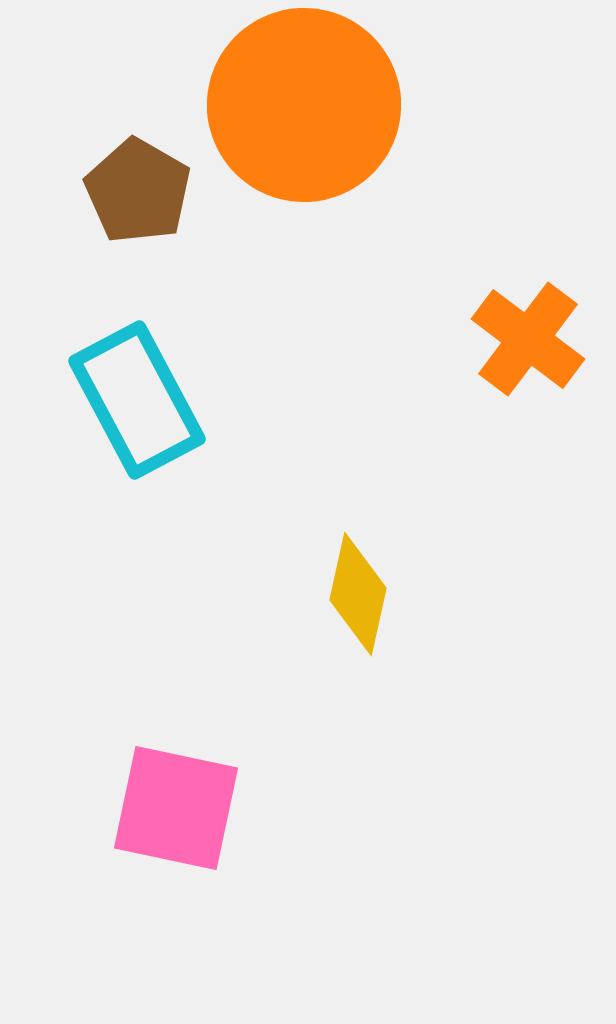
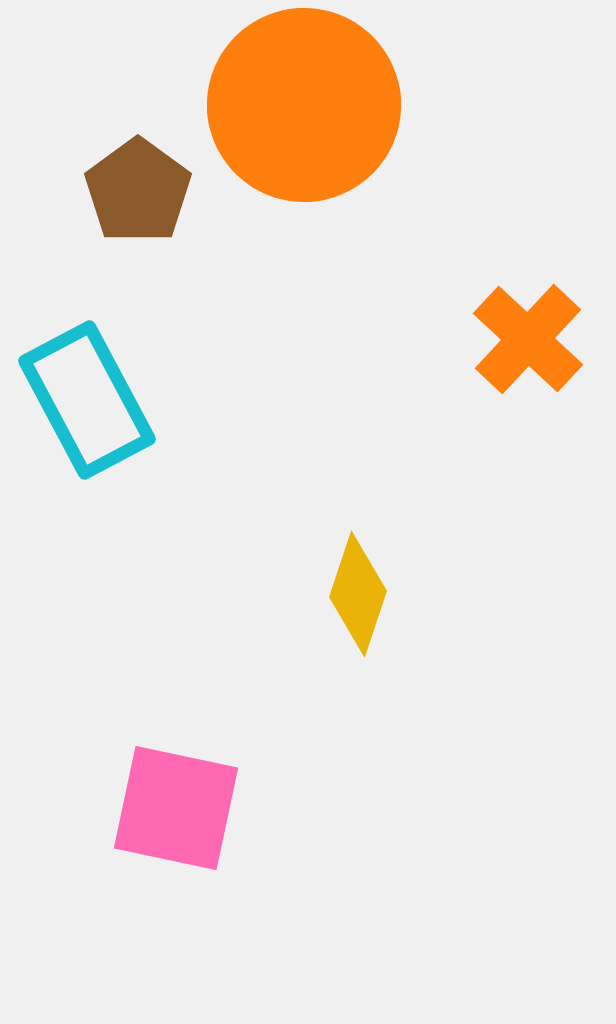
brown pentagon: rotated 6 degrees clockwise
orange cross: rotated 6 degrees clockwise
cyan rectangle: moved 50 px left
yellow diamond: rotated 6 degrees clockwise
